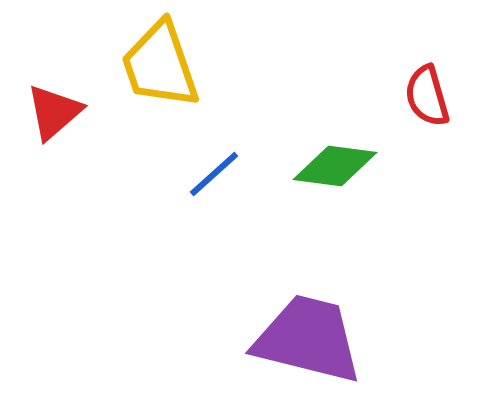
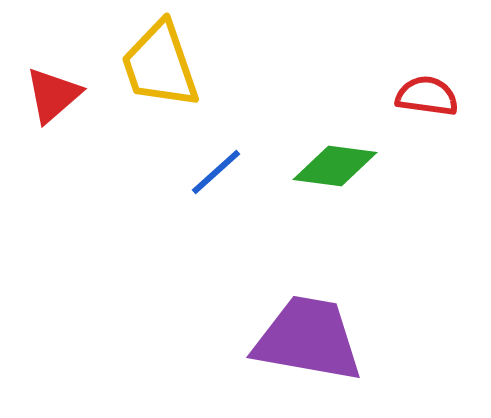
red semicircle: rotated 114 degrees clockwise
red triangle: moved 1 px left, 17 px up
blue line: moved 2 px right, 2 px up
purple trapezoid: rotated 4 degrees counterclockwise
